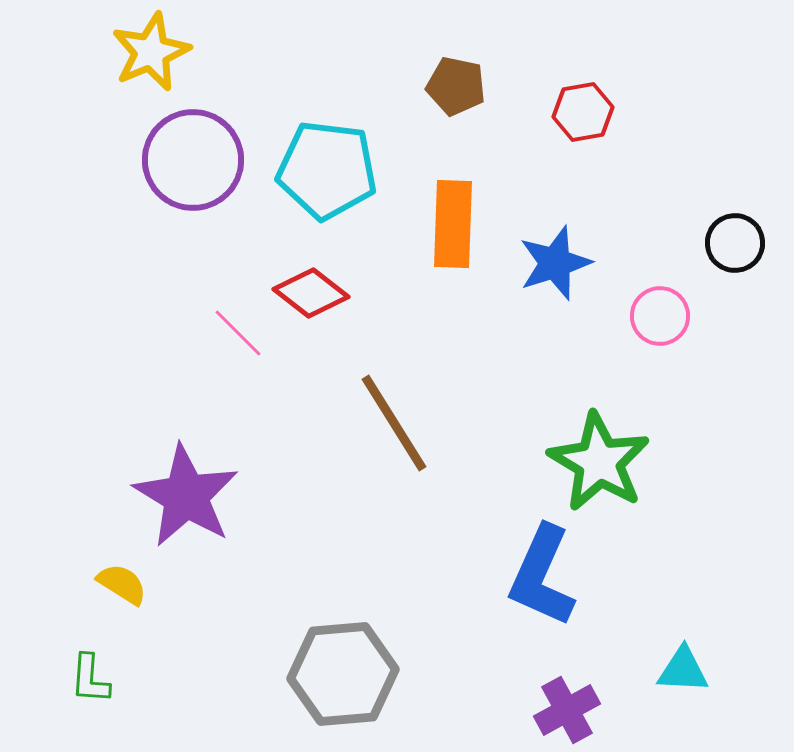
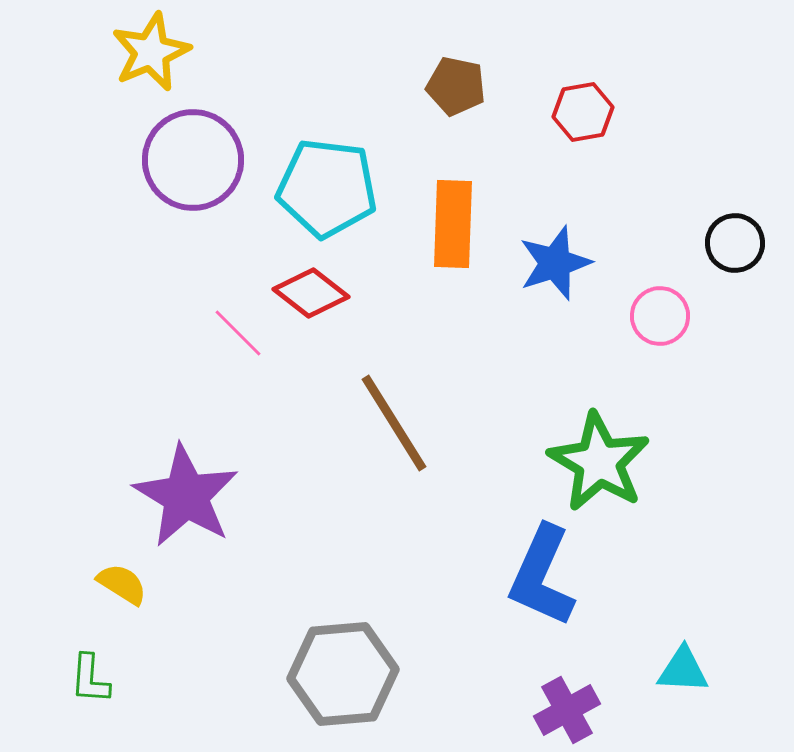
cyan pentagon: moved 18 px down
